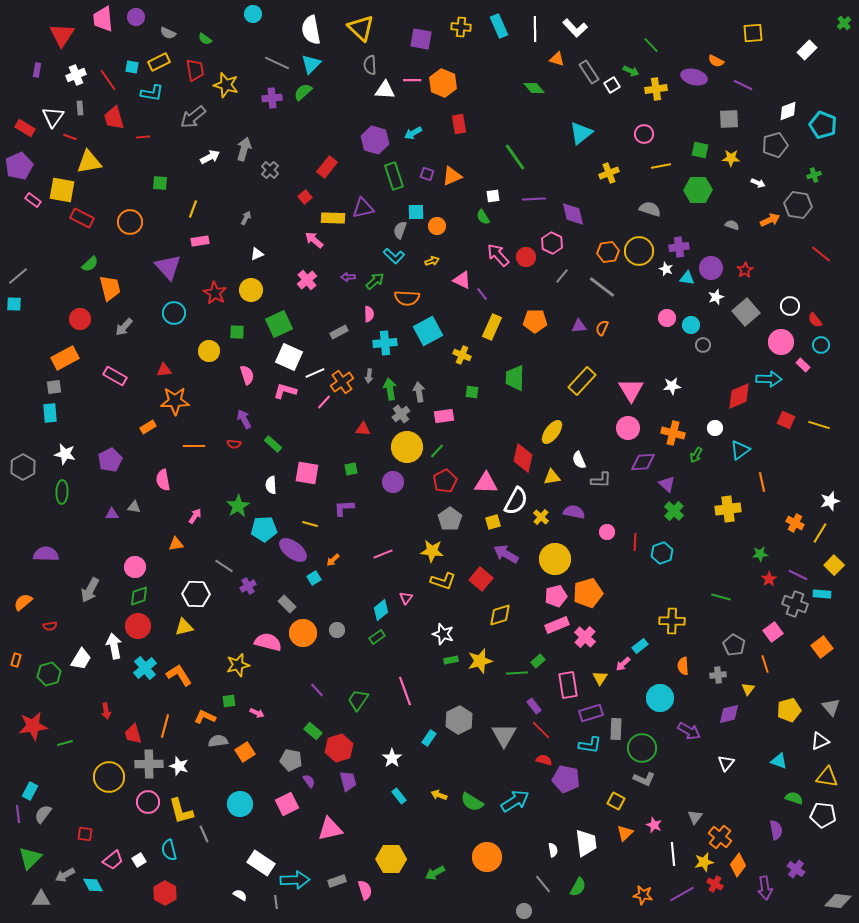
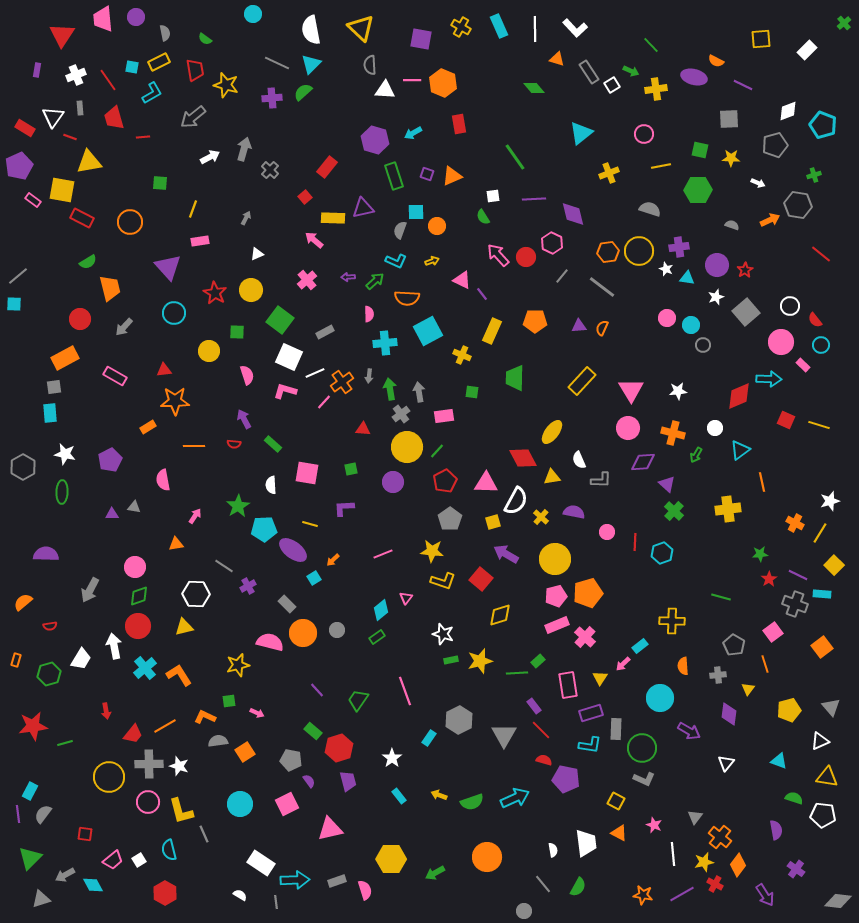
yellow cross at (461, 27): rotated 24 degrees clockwise
gray semicircle at (168, 33): moved 3 px left; rotated 126 degrees counterclockwise
yellow square at (753, 33): moved 8 px right, 6 px down
cyan L-shape at (152, 93): rotated 40 degrees counterclockwise
cyan L-shape at (394, 256): moved 2 px right, 5 px down; rotated 20 degrees counterclockwise
green semicircle at (90, 264): moved 2 px left, 2 px up; rotated 12 degrees clockwise
purple circle at (711, 268): moved 6 px right, 3 px up
green square at (279, 324): moved 1 px right, 4 px up; rotated 28 degrees counterclockwise
yellow rectangle at (492, 327): moved 4 px down
gray rectangle at (339, 332): moved 14 px left
white star at (672, 386): moved 6 px right, 5 px down
red diamond at (523, 458): rotated 40 degrees counterclockwise
pink semicircle at (268, 642): moved 2 px right
purple diamond at (729, 714): rotated 70 degrees counterclockwise
orange line at (165, 726): rotated 45 degrees clockwise
red trapezoid at (133, 734): rotated 125 degrees counterclockwise
cyan arrow at (515, 801): moved 3 px up; rotated 8 degrees clockwise
green semicircle at (472, 802): rotated 50 degrees counterclockwise
orange triangle at (625, 833): moved 6 px left; rotated 48 degrees counterclockwise
purple arrow at (765, 888): moved 7 px down; rotated 25 degrees counterclockwise
gray triangle at (41, 899): rotated 18 degrees counterclockwise
